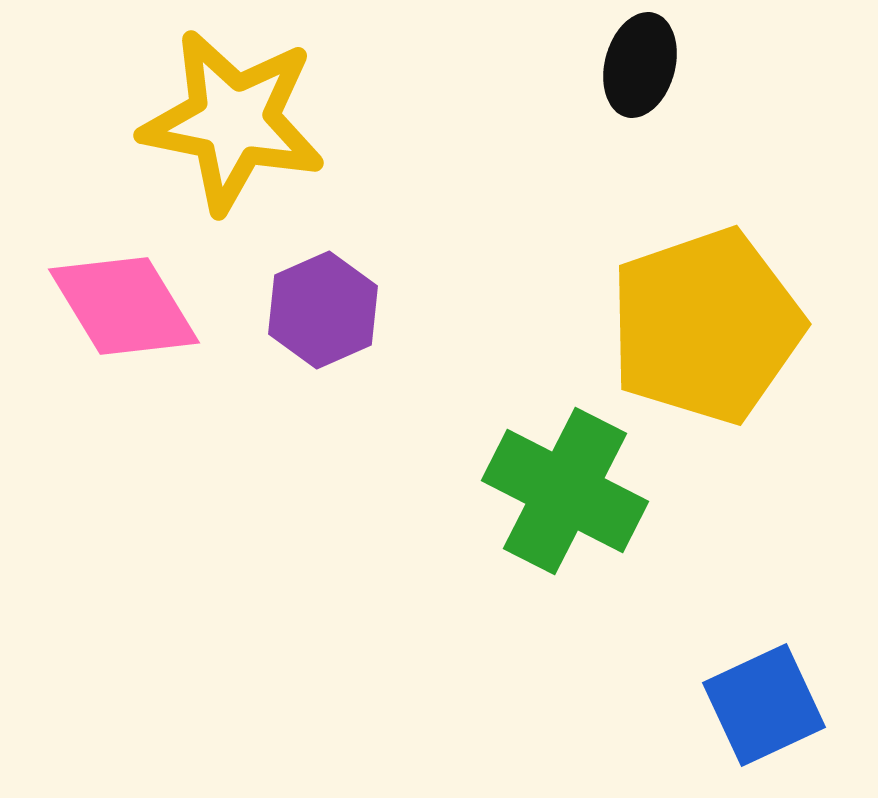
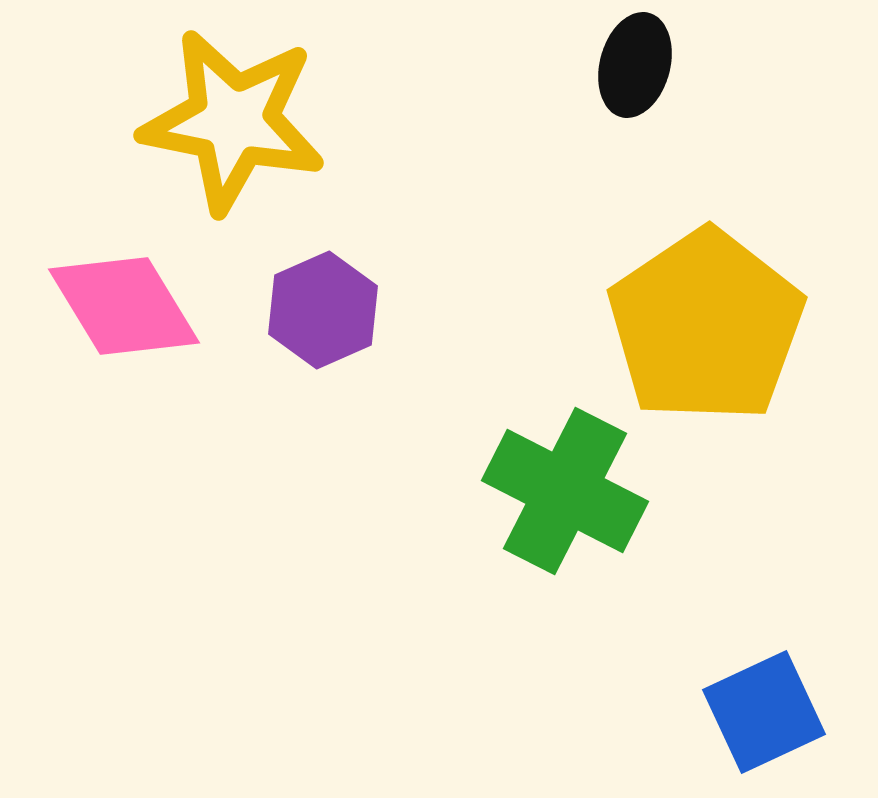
black ellipse: moved 5 px left
yellow pentagon: rotated 15 degrees counterclockwise
blue square: moved 7 px down
